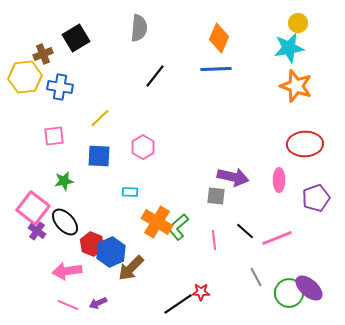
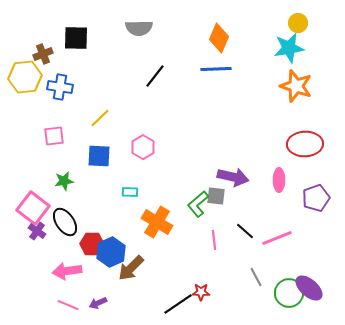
gray semicircle at (139, 28): rotated 84 degrees clockwise
black square at (76, 38): rotated 32 degrees clockwise
black ellipse at (65, 222): rotated 8 degrees clockwise
green L-shape at (178, 227): moved 20 px right, 23 px up
red hexagon at (92, 244): rotated 20 degrees counterclockwise
